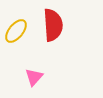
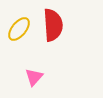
yellow ellipse: moved 3 px right, 2 px up
